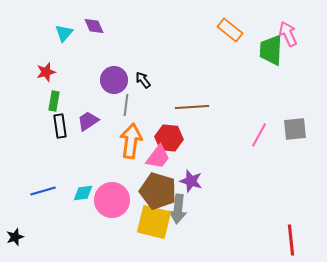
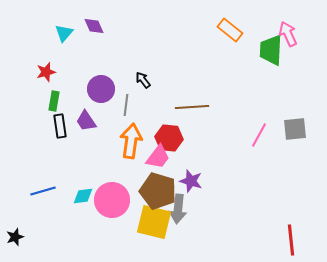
purple circle: moved 13 px left, 9 px down
purple trapezoid: moved 2 px left; rotated 90 degrees counterclockwise
cyan diamond: moved 3 px down
